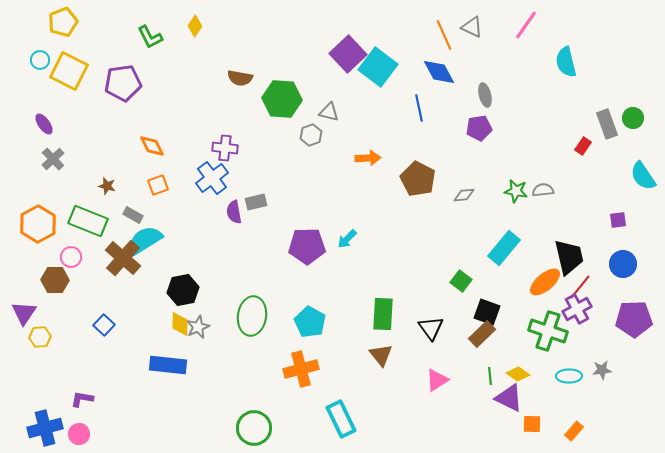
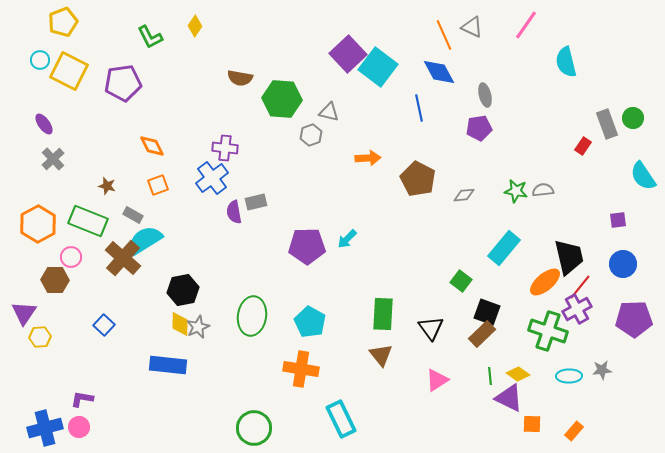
orange cross at (301, 369): rotated 24 degrees clockwise
pink circle at (79, 434): moved 7 px up
